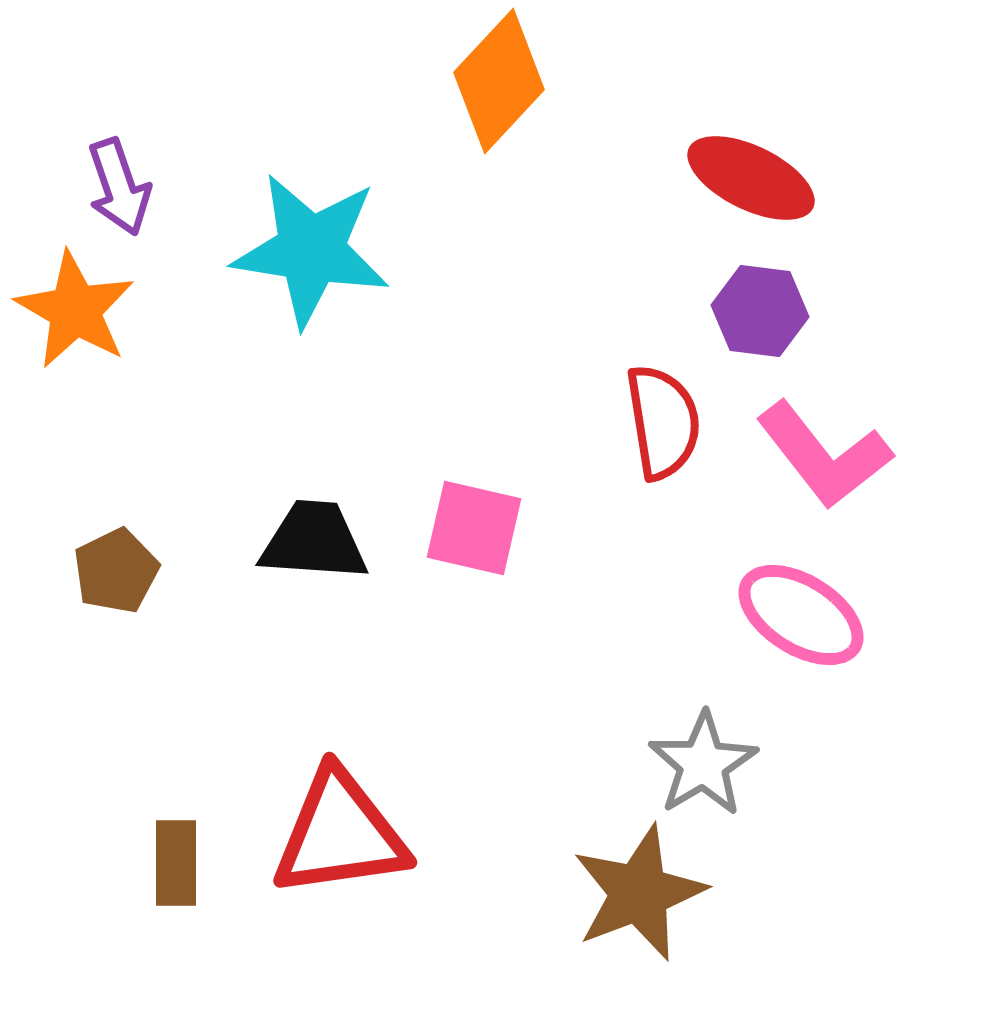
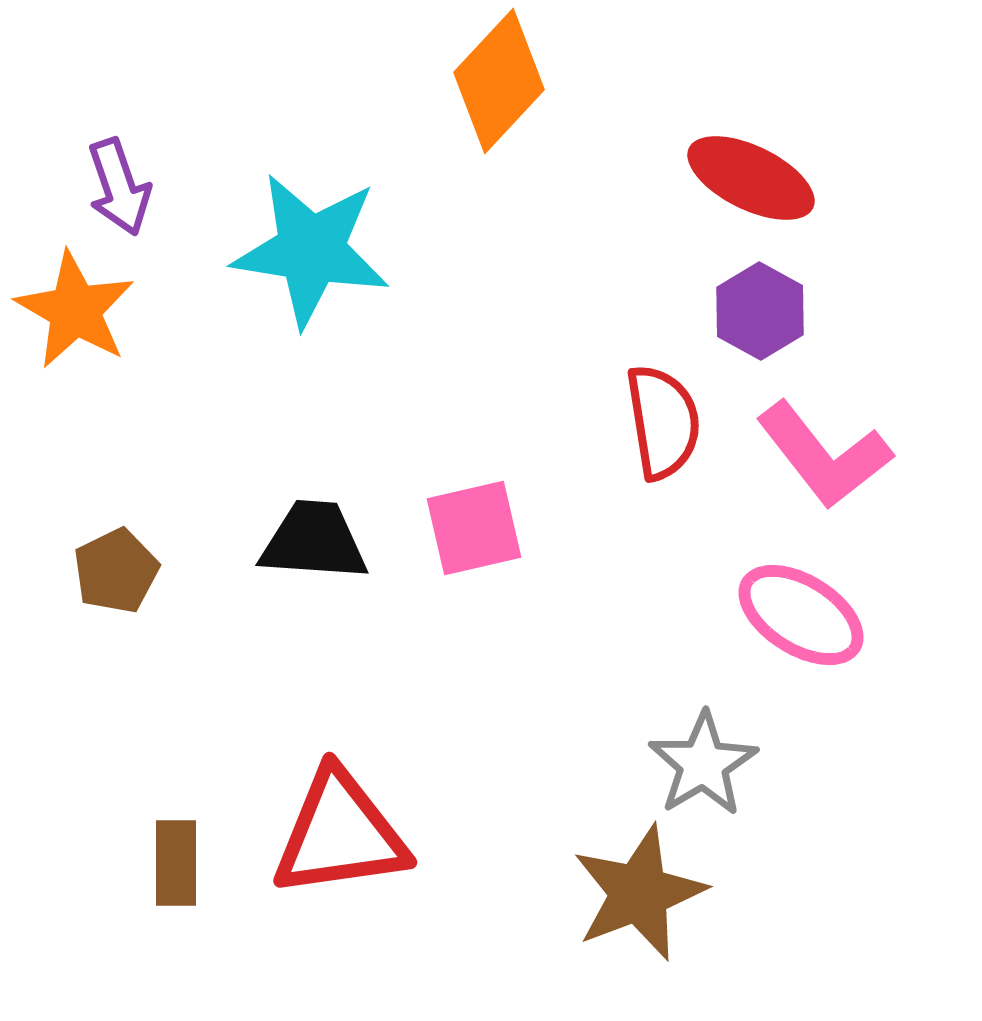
purple hexagon: rotated 22 degrees clockwise
pink square: rotated 26 degrees counterclockwise
